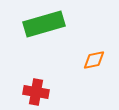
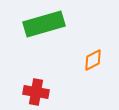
orange diamond: moved 1 px left; rotated 15 degrees counterclockwise
